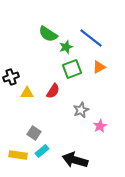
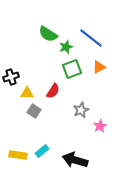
gray square: moved 22 px up
